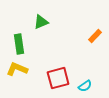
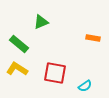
orange rectangle: moved 2 px left, 2 px down; rotated 56 degrees clockwise
green rectangle: rotated 42 degrees counterclockwise
yellow L-shape: rotated 10 degrees clockwise
red square: moved 3 px left, 5 px up; rotated 25 degrees clockwise
